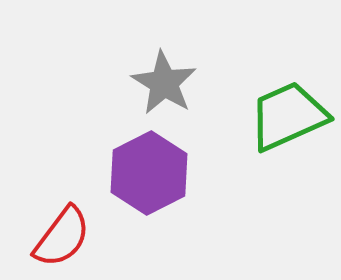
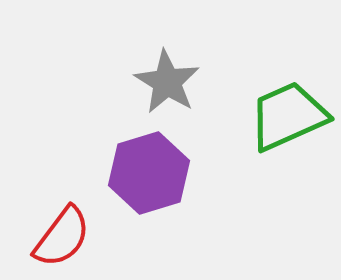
gray star: moved 3 px right, 1 px up
purple hexagon: rotated 10 degrees clockwise
